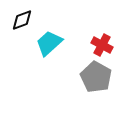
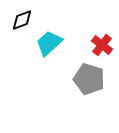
red cross: rotated 10 degrees clockwise
gray pentagon: moved 7 px left, 2 px down; rotated 12 degrees counterclockwise
